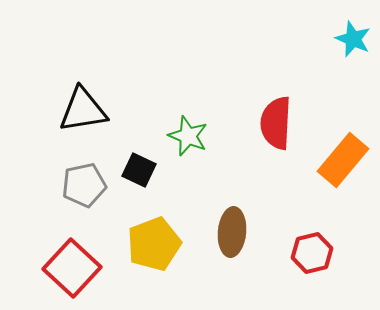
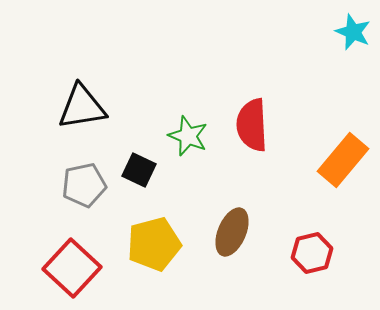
cyan star: moved 7 px up
black triangle: moved 1 px left, 3 px up
red semicircle: moved 24 px left, 2 px down; rotated 6 degrees counterclockwise
brown ellipse: rotated 18 degrees clockwise
yellow pentagon: rotated 6 degrees clockwise
